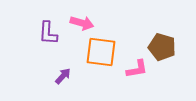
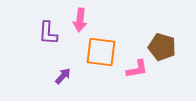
pink arrow: moved 2 px left, 3 px up; rotated 80 degrees clockwise
